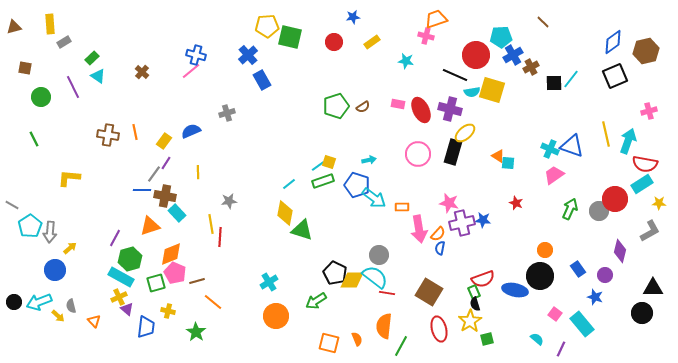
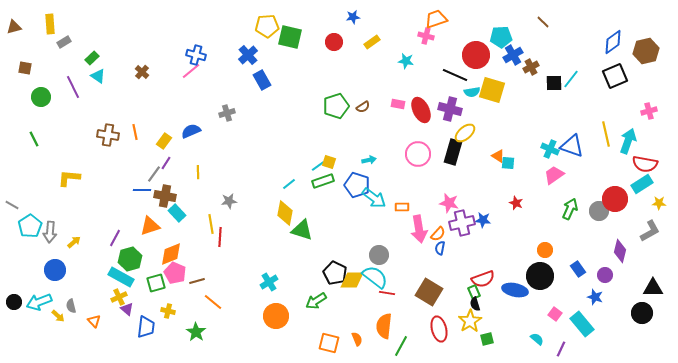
yellow arrow at (70, 248): moved 4 px right, 6 px up
